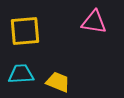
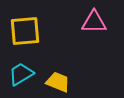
pink triangle: rotated 8 degrees counterclockwise
cyan trapezoid: rotated 28 degrees counterclockwise
